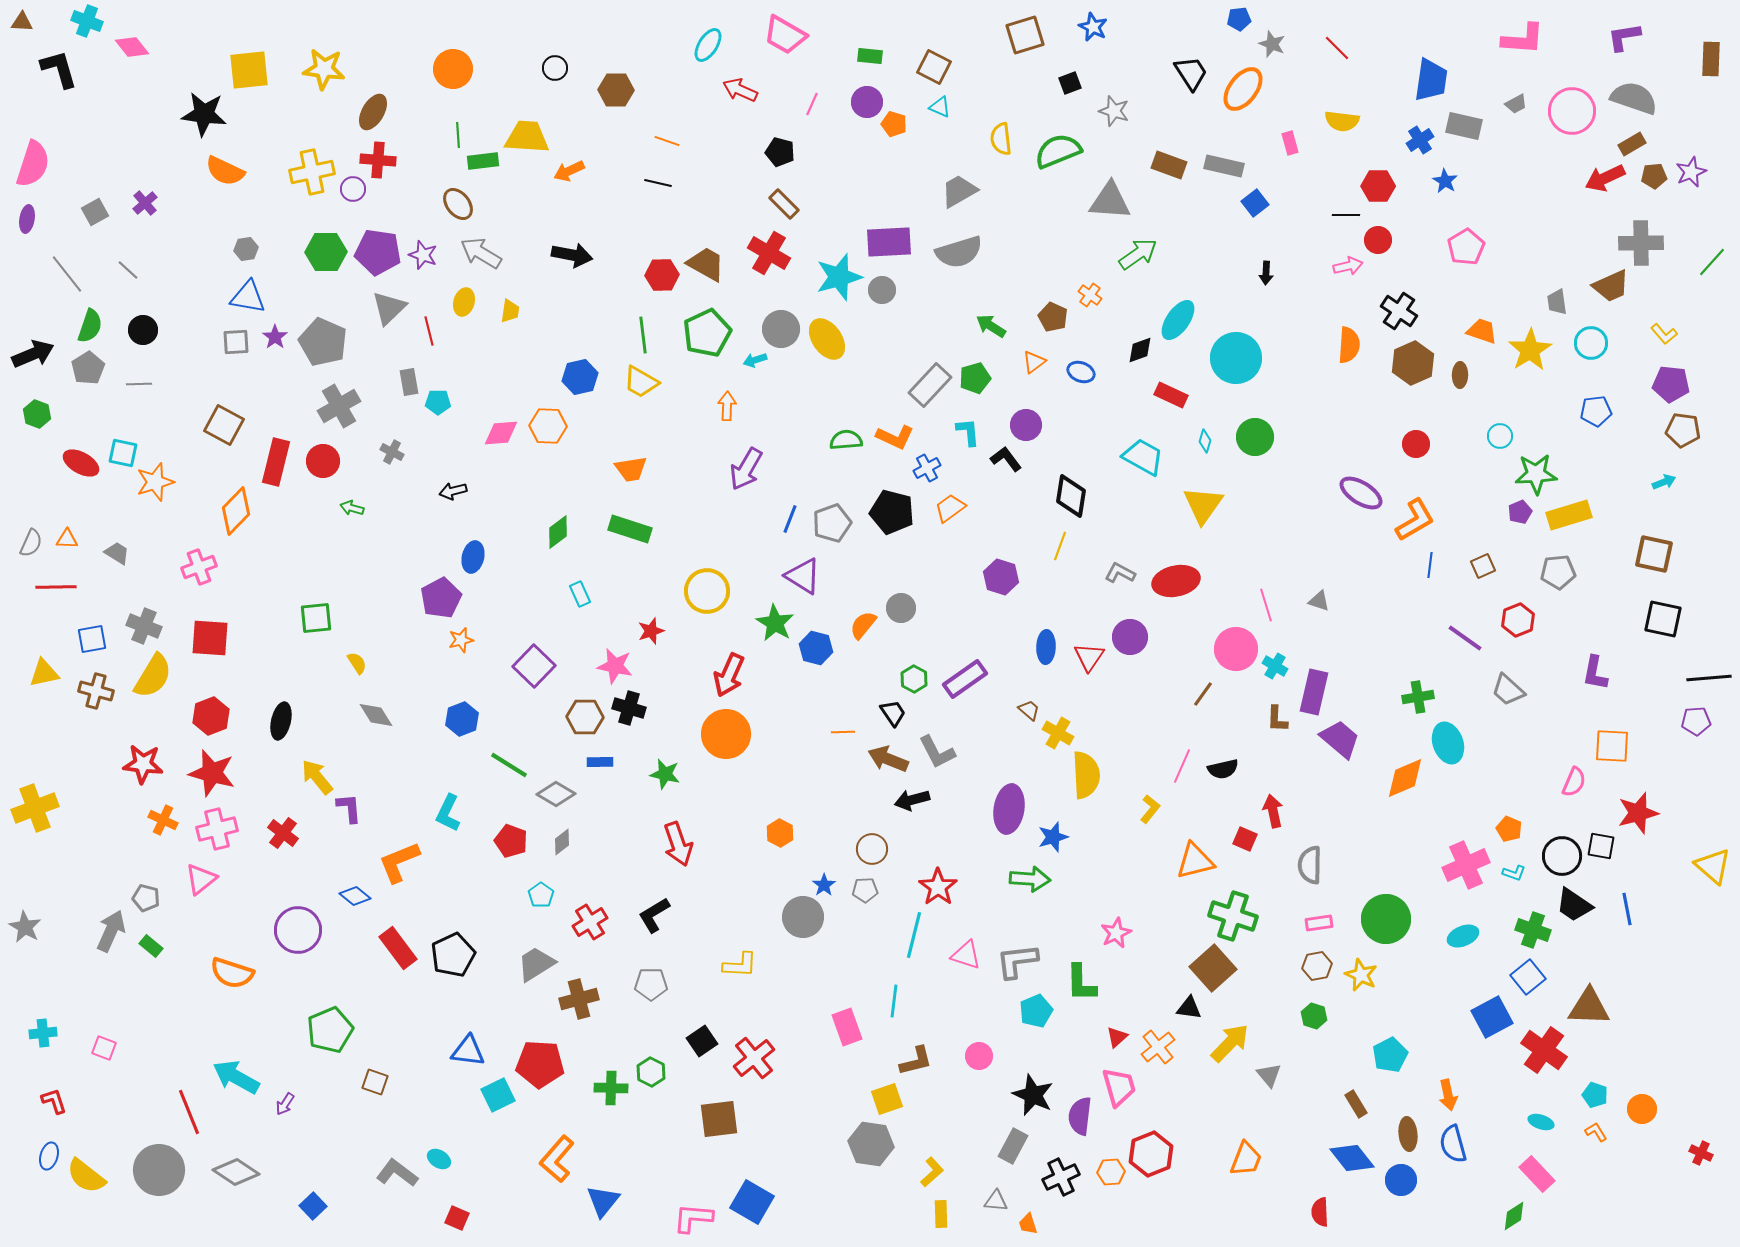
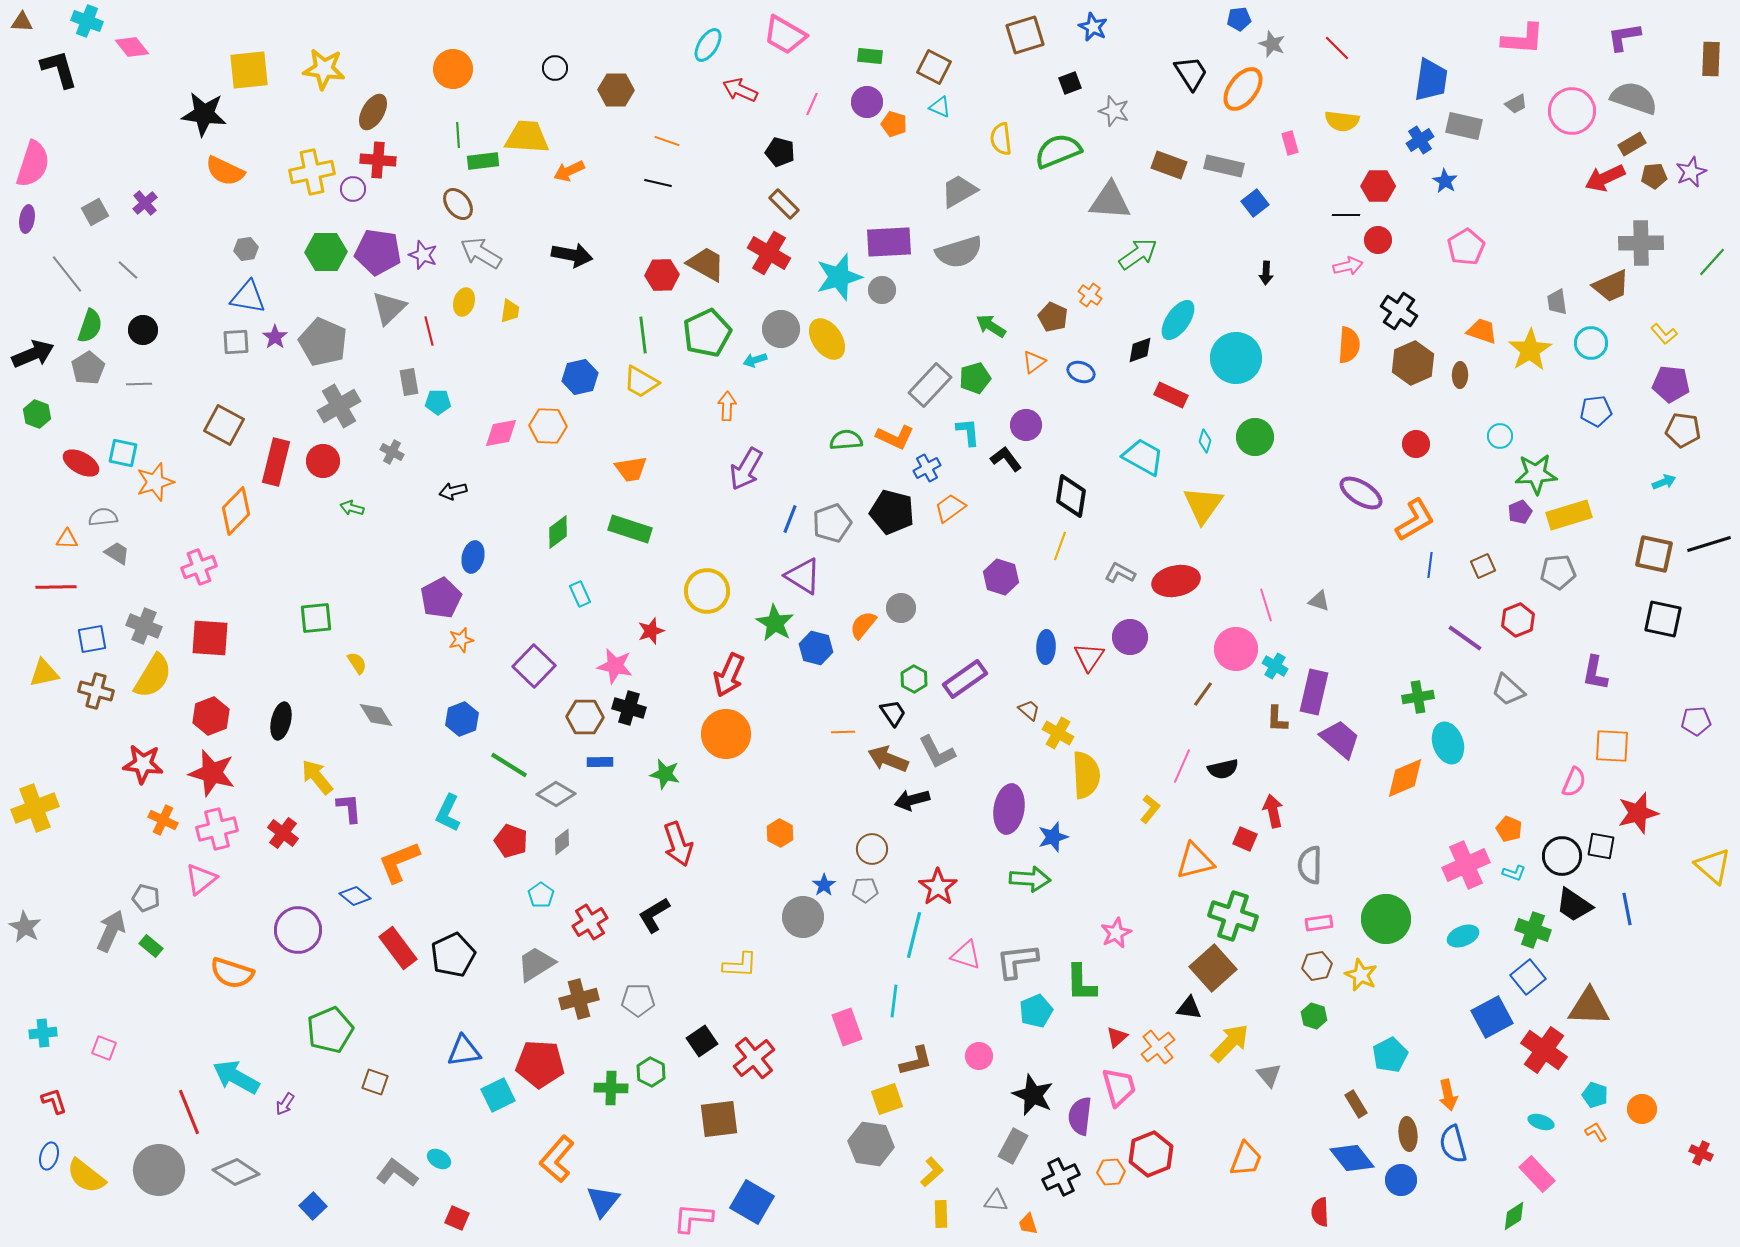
pink diamond at (501, 433): rotated 6 degrees counterclockwise
gray semicircle at (31, 543): moved 72 px right, 26 px up; rotated 120 degrees counterclockwise
black line at (1709, 678): moved 134 px up; rotated 12 degrees counterclockwise
gray pentagon at (651, 984): moved 13 px left, 16 px down
blue triangle at (468, 1051): moved 4 px left; rotated 15 degrees counterclockwise
